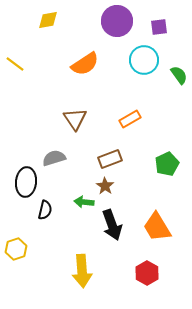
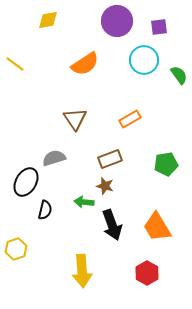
green pentagon: moved 1 px left; rotated 15 degrees clockwise
black ellipse: rotated 24 degrees clockwise
brown star: rotated 18 degrees counterclockwise
